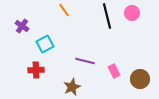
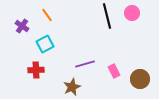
orange line: moved 17 px left, 5 px down
purple line: moved 3 px down; rotated 30 degrees counterclockwise
